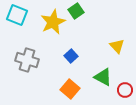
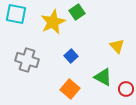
green square: moved 1 px right, 1 px down
cyan square: moved 1 px left, 1 px up; rotated 10 degrees counterclockwise
red circle: moved 1 px right, 1 px up
